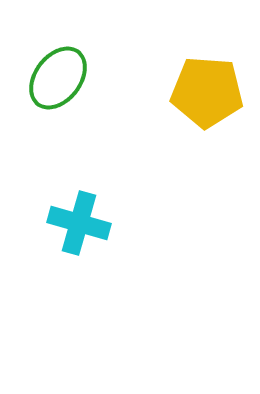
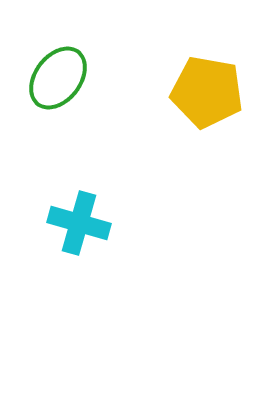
yellow pentagon: rotated 6 degrees clockwise
